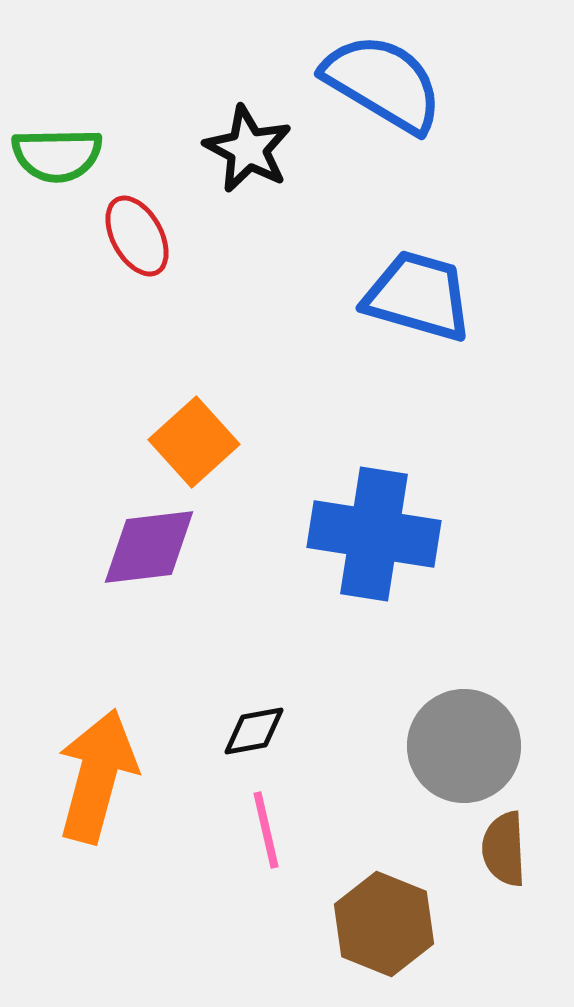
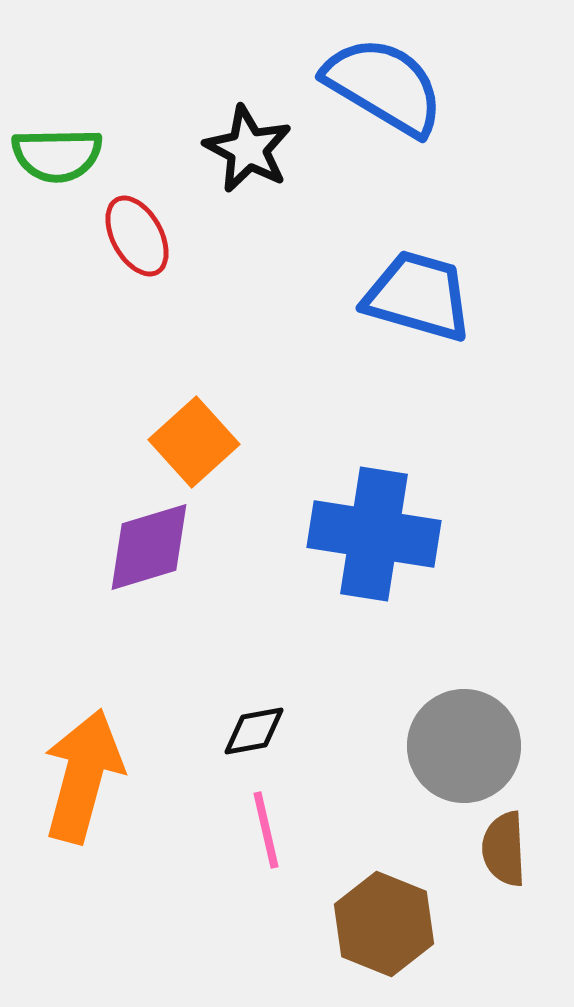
blue semicircle: moved 1 px right, 3 px down
purple diamond: rotated 10 degrees counterclockwise
orange arrow: moved 14 px left
